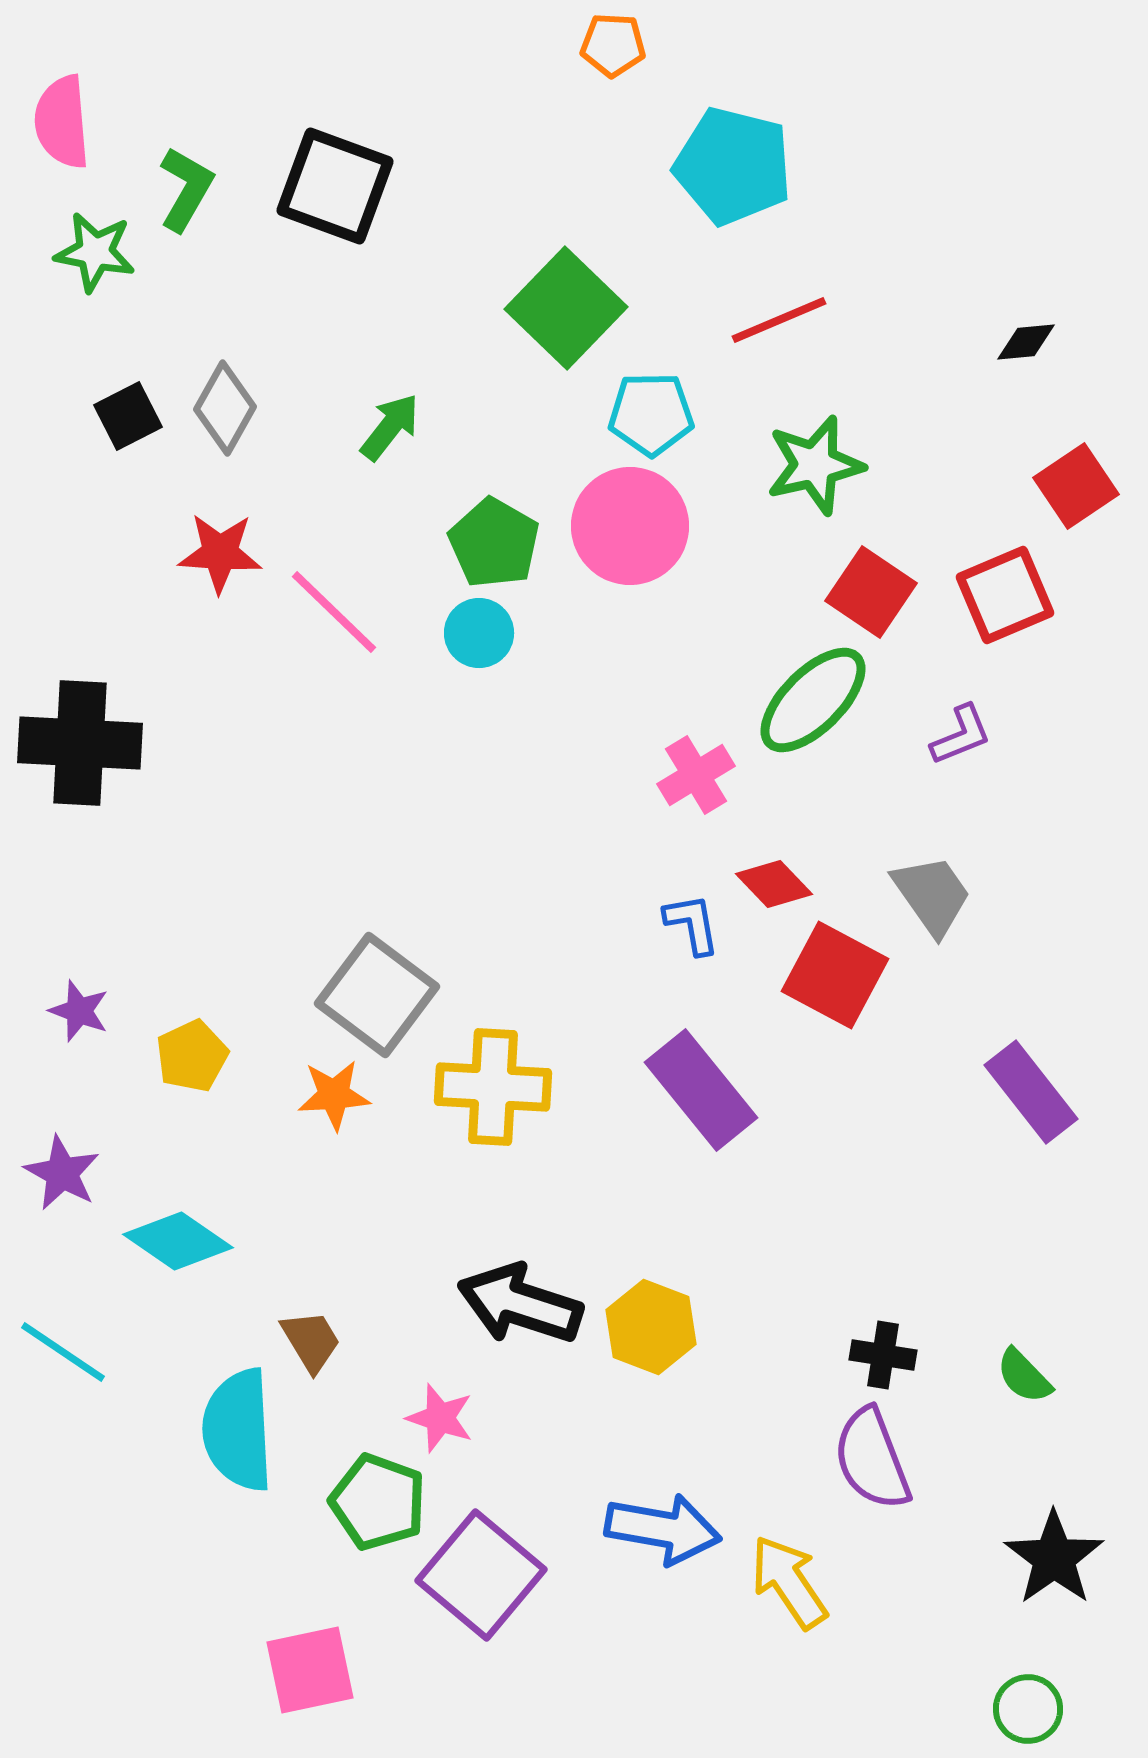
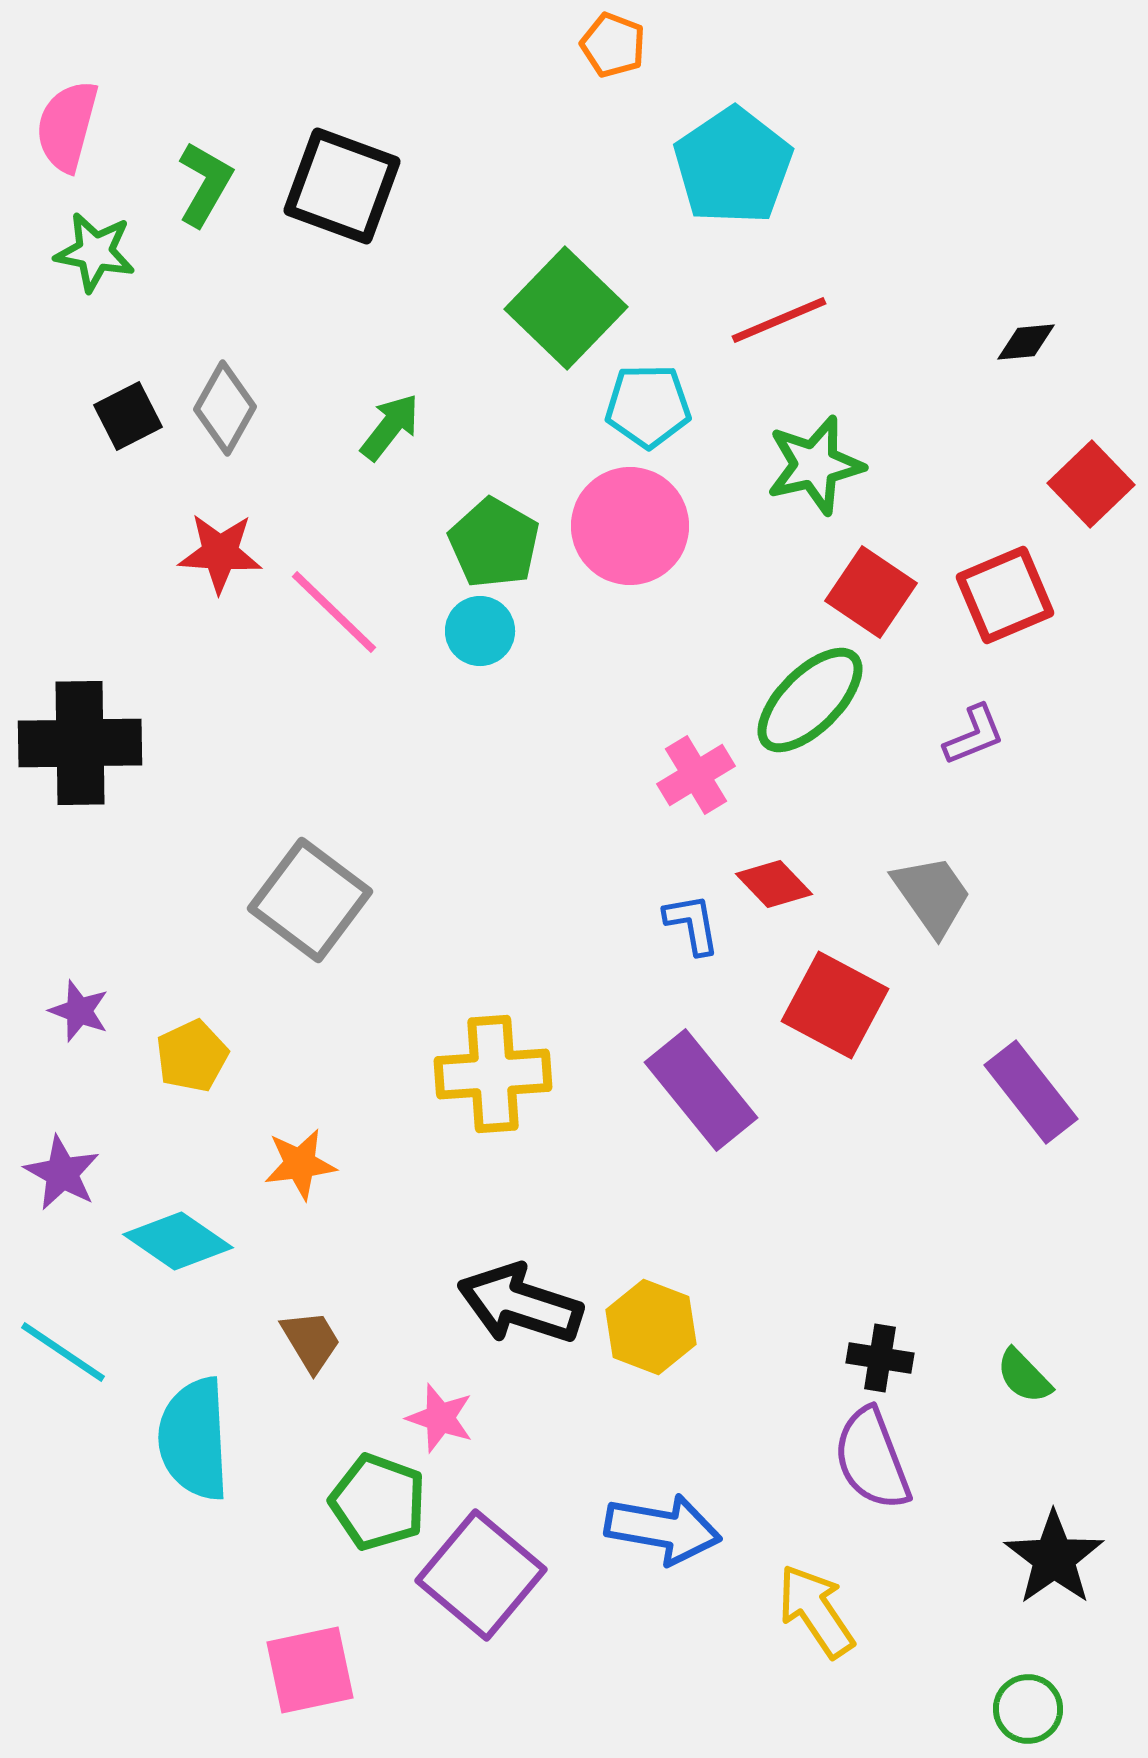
orange pentagon at (613, 45): rotated 18 degrees clockwise
pink semicircle at (62, 122): moved 5 px right, 4 px down; rotated 20 degrees clockwise
cyan pentagon at (733, 166): rotated 24 degrees clockwise
black square at (335, 186): moved 7 px right
green L-shape at (186, 189): moved 19 px right, 5 px up
cyan pentagon at (651, 414): moved 3 px left, 8 px up
red square at (1076, 486): moved 15 px right, 2 px up; rotated 10 degrees counterclockwise
cyan circle at (479, 633): moved 1 px right, 2 px up
green ellipse at (813, 700): moved 3 px left
purple L-shape at (961, 735): moved 13 px right
black cross at (80, 743): rotated 4 degrees counterclockwise
red square at (835, 975): moved 30 px down
gray square at (377, 995): moved 67 px left, 95 px up
yellow cross at (493, 1087): moved 13 px up; rotated 7 degrees counterclockwise
orange star at (334, 1095): moved 34 px left, 69 px down; rotated 4 degrees counterclockwise
black cross at (883, 1355): moved 3 px left, 3 px down
cyan semicircle at (238, 1430): moved 44 px left, 9 px down
yellow arrow at (789, 1582): moved 27 px right, 29 px down
